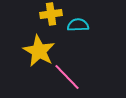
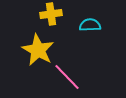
cyan semicircle: moved 12 px right
yellow star: moved 1 px left, 1 px up
